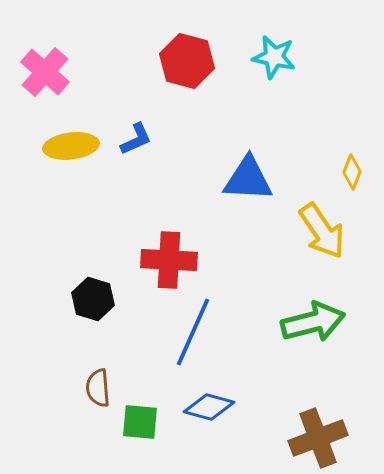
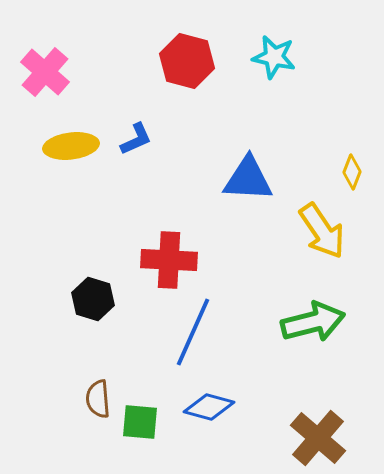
brown semicircle: moved 11 px down
brown cross: rotated 28 degrees counterclockwise
